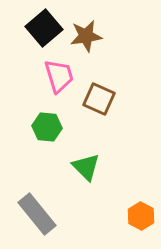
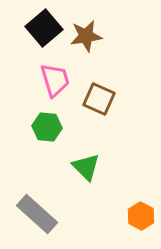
pink trapezoid: moved 4 px left, 4 px down
gray rectangle: rotated 9 degrees counterclockwise
